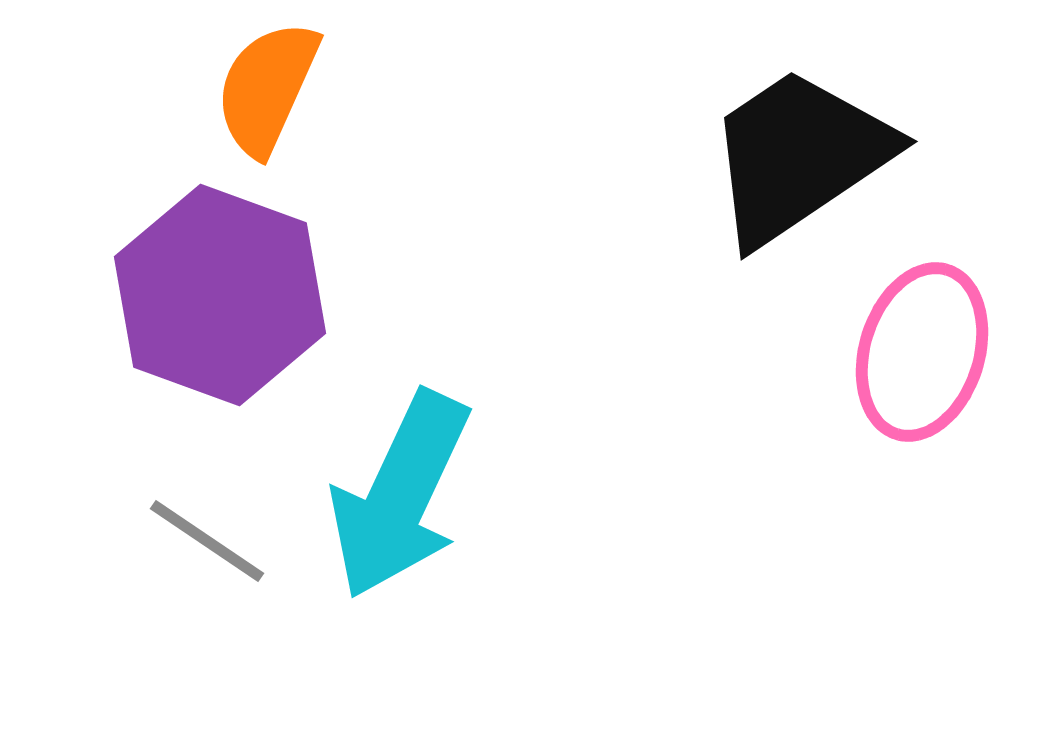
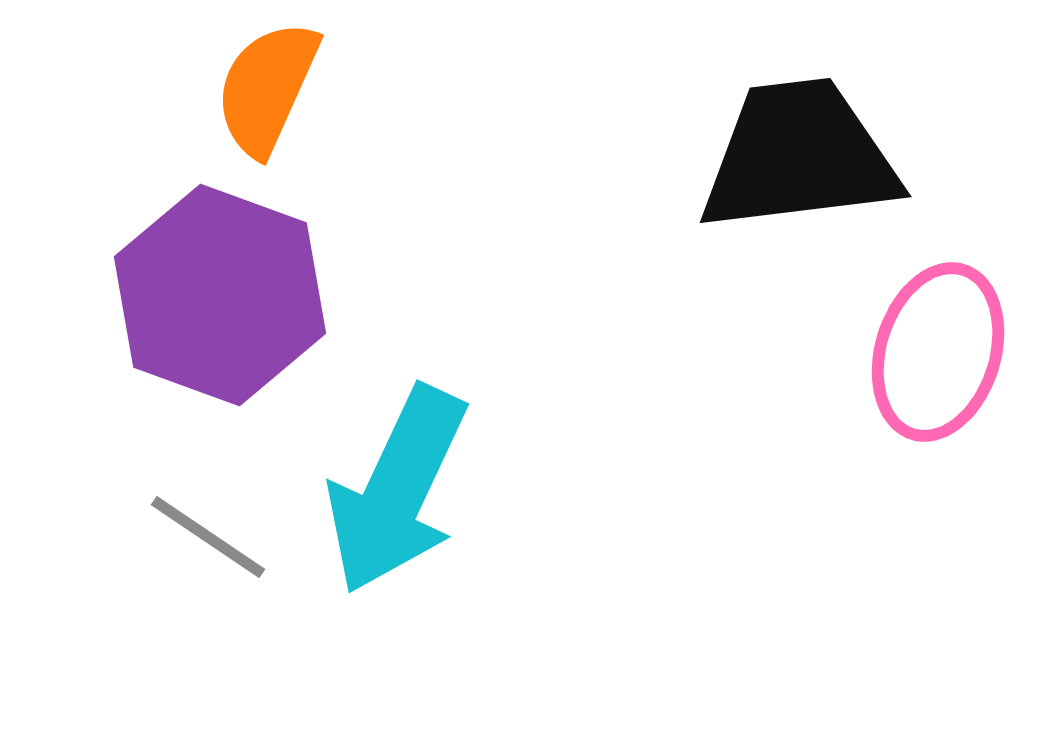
black trapezoid: rotated 27 degrees clockwise
pink ellipse: moved 16 px right
cyan arrow: moved 3 px left, 5 px up
gray line: moved 1 px right, 4 px up
